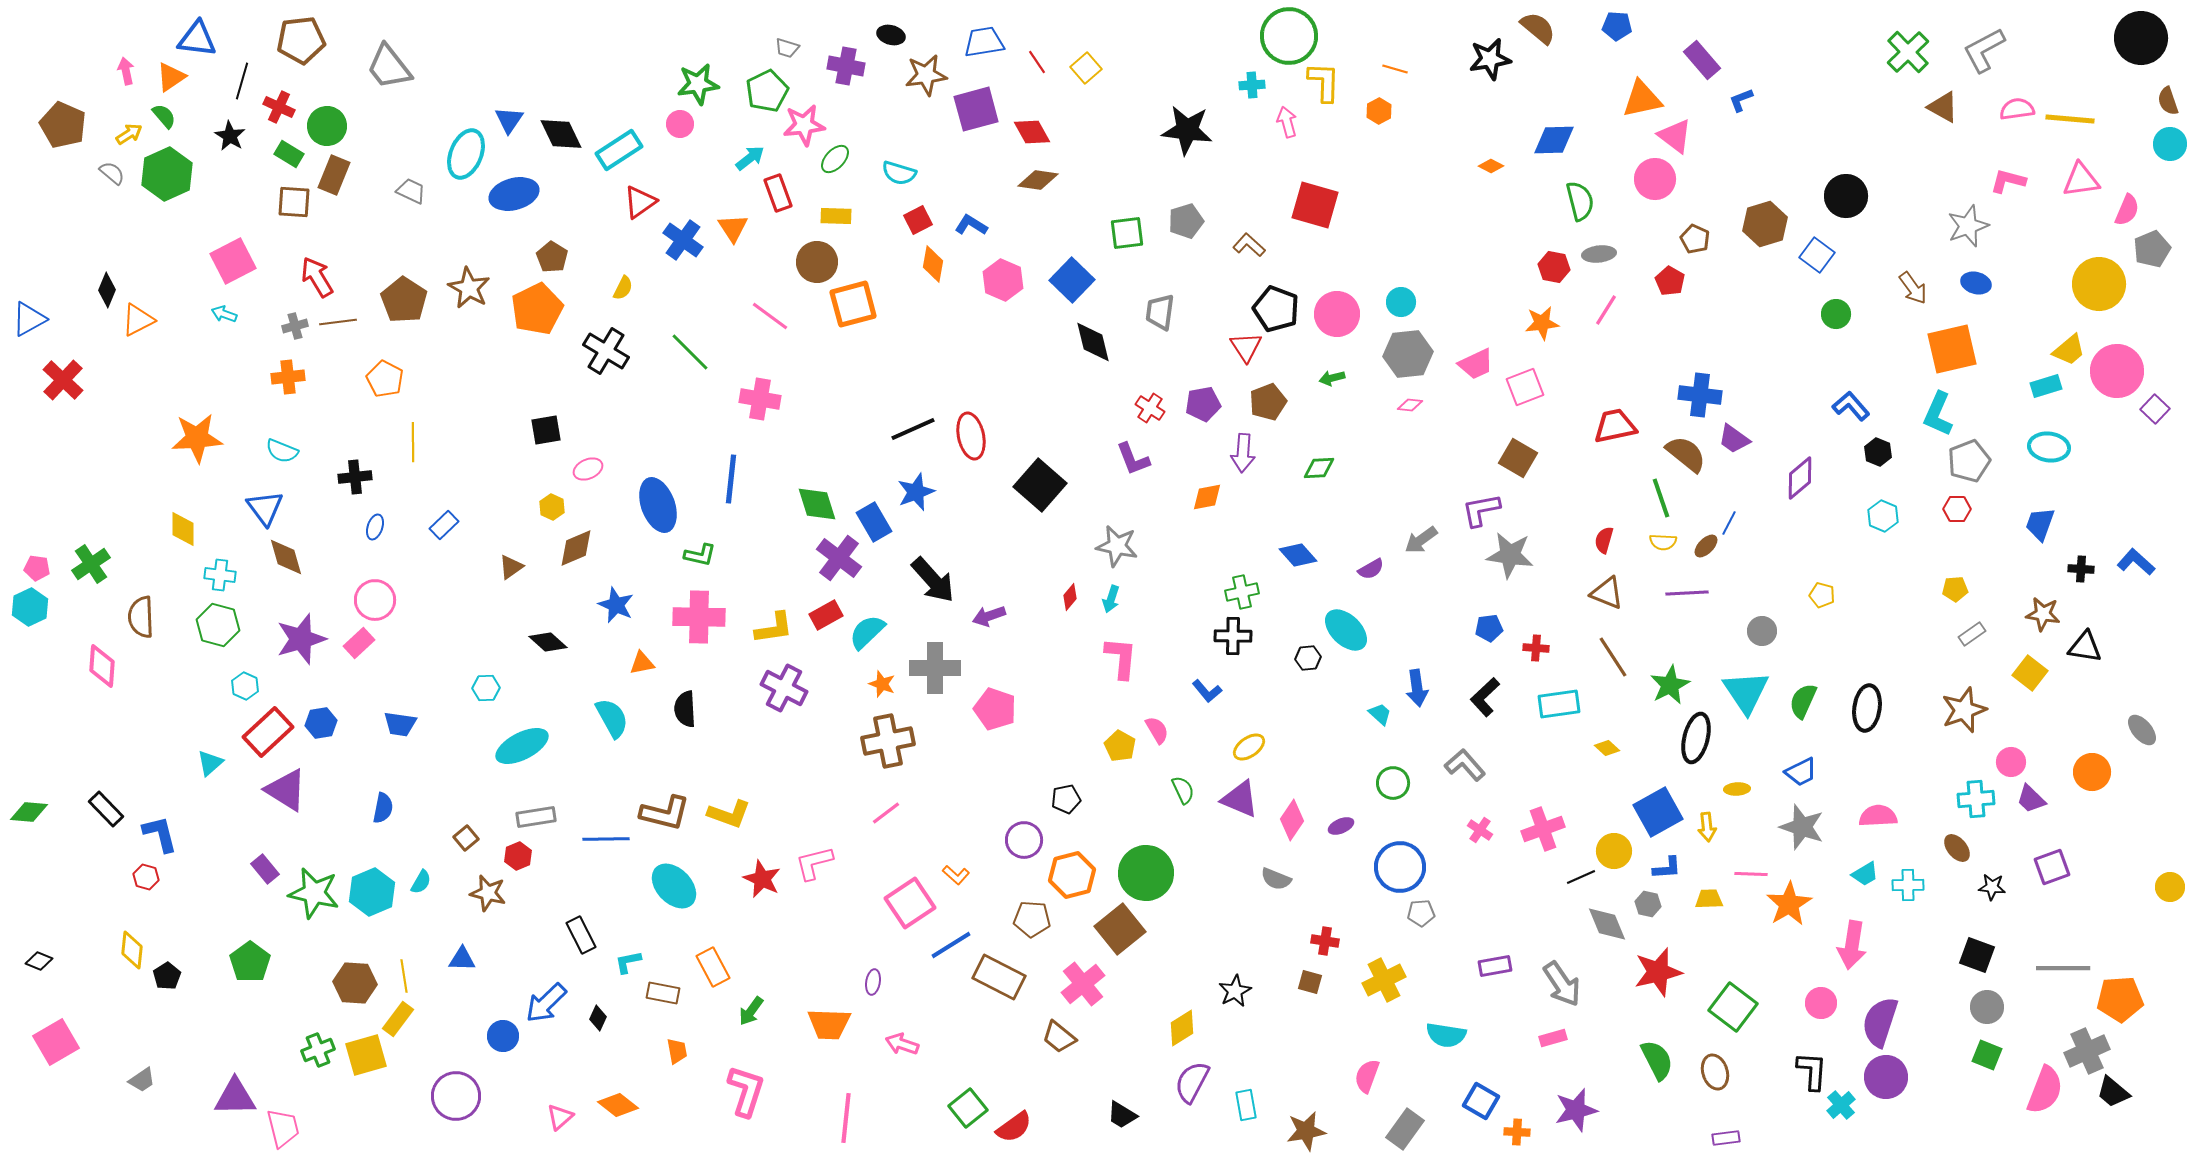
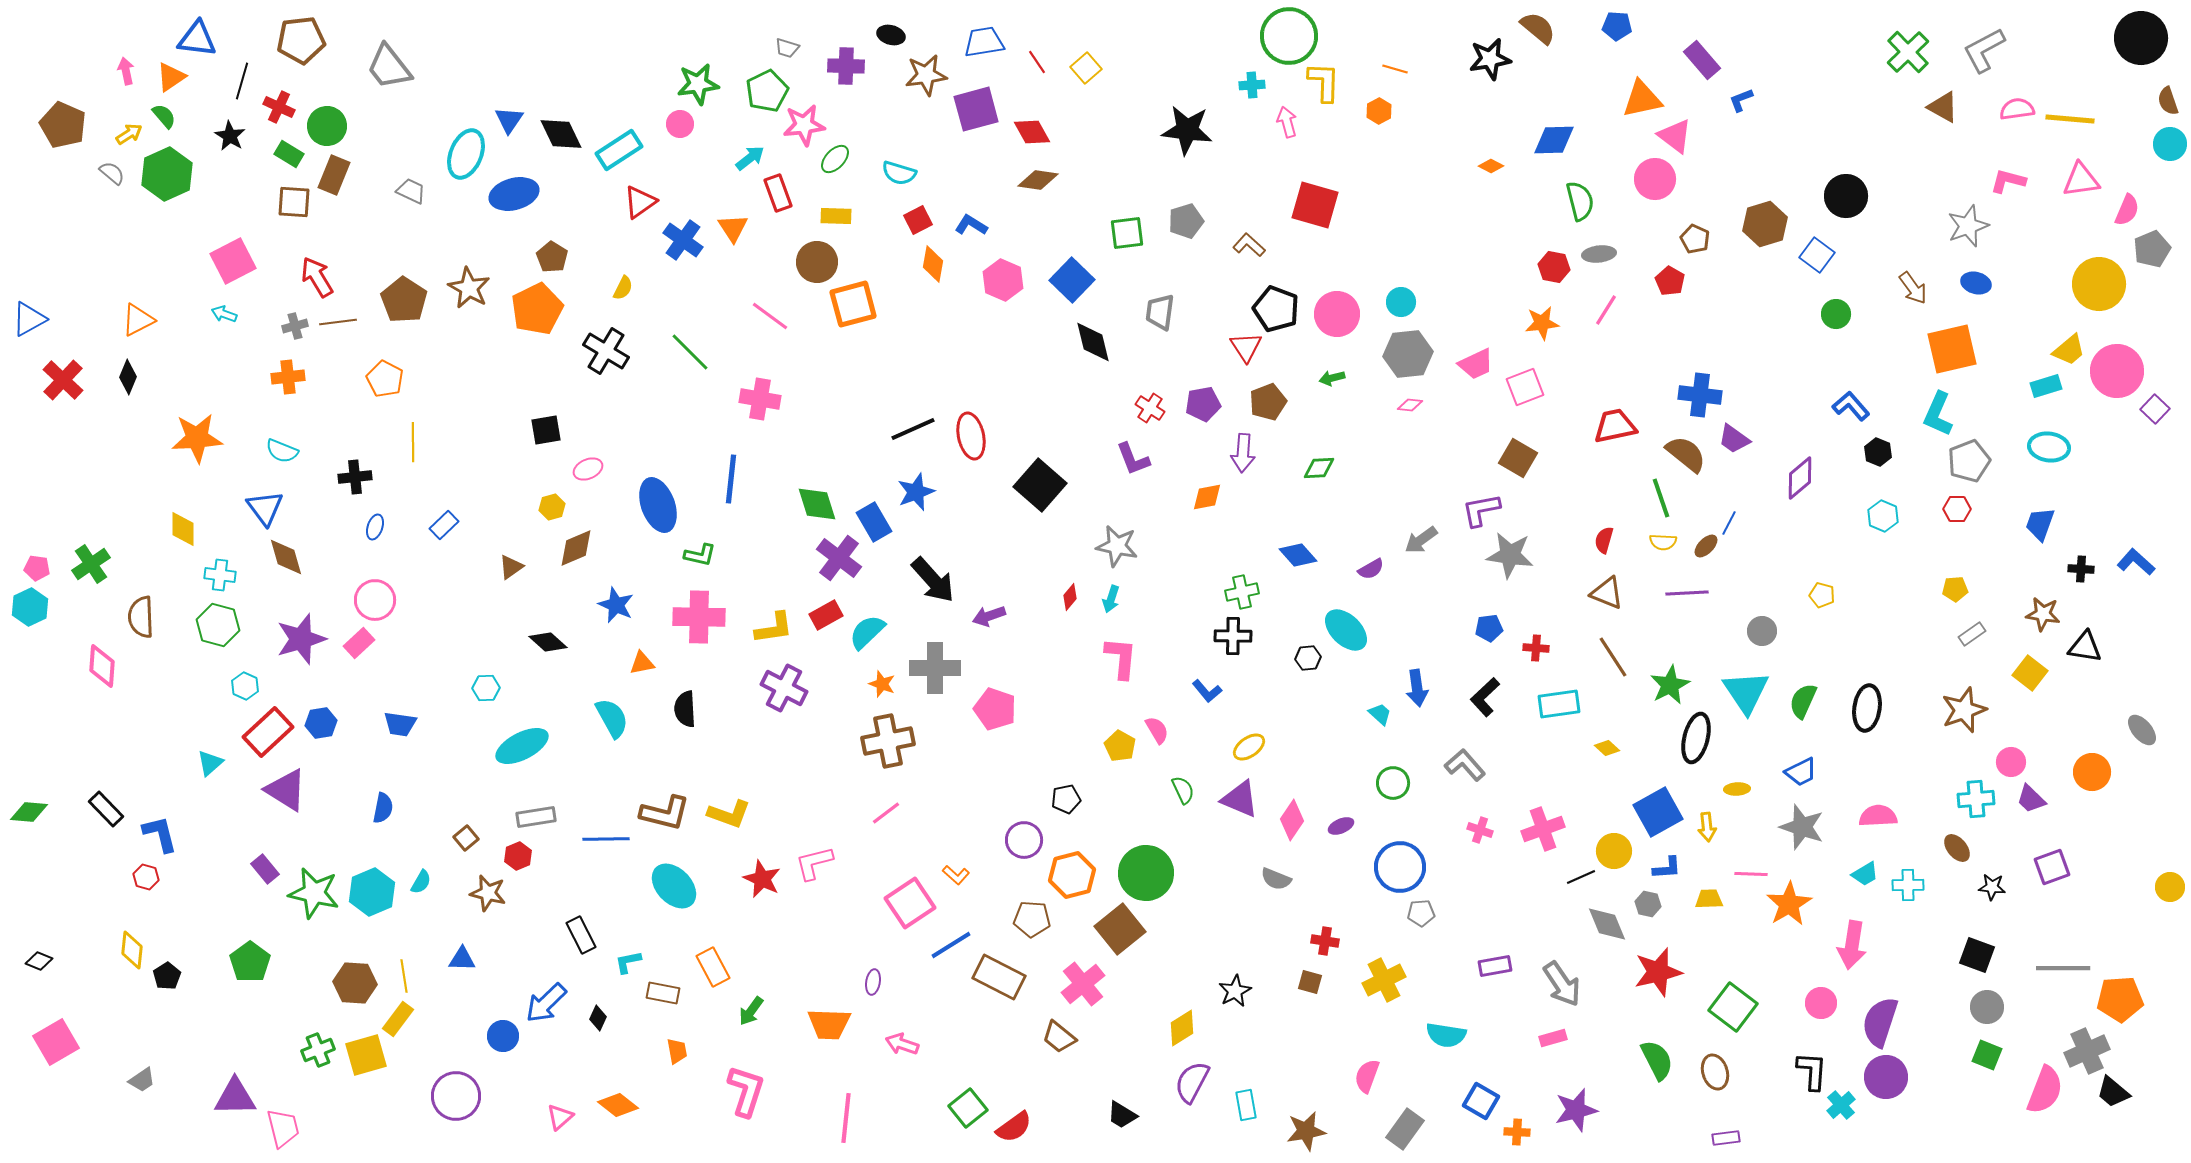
purple cross at (846, 66): rotated 9 degrees counterclockwise
black diamond at (107, 290): moved 21 px right, 87 px down
yellow hexagon at (552, 507): rotated 20 degrees clockwise
pink cross at (1480, 830): rotated 15 degrees counterclockwise
